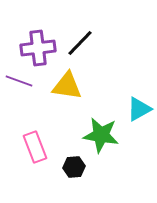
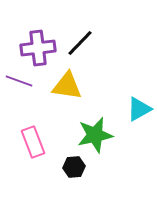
green star: moved 6 px left; rotated 21 degrees counterclockwise
pink rectangle: moved 2 px left, 5 px up
